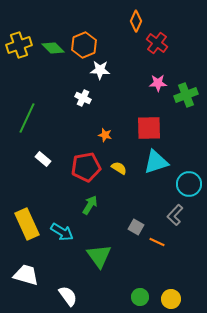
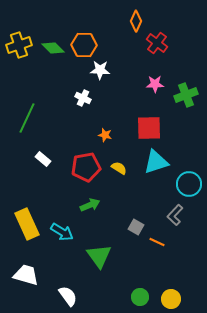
orange hexagon: rotated 25 degrees clockwise
pink star: moved 3 px left, 1 px down
green arrow: rotated 36 degrees clockwise
